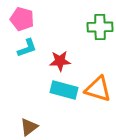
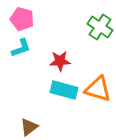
green cross: rotated 35 degrees clockwise
cyan L-shape: moved 6 px left
